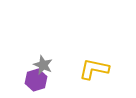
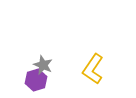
yellow L-shape: moved 1 px left; rotated 68 degrees counterclockwise
